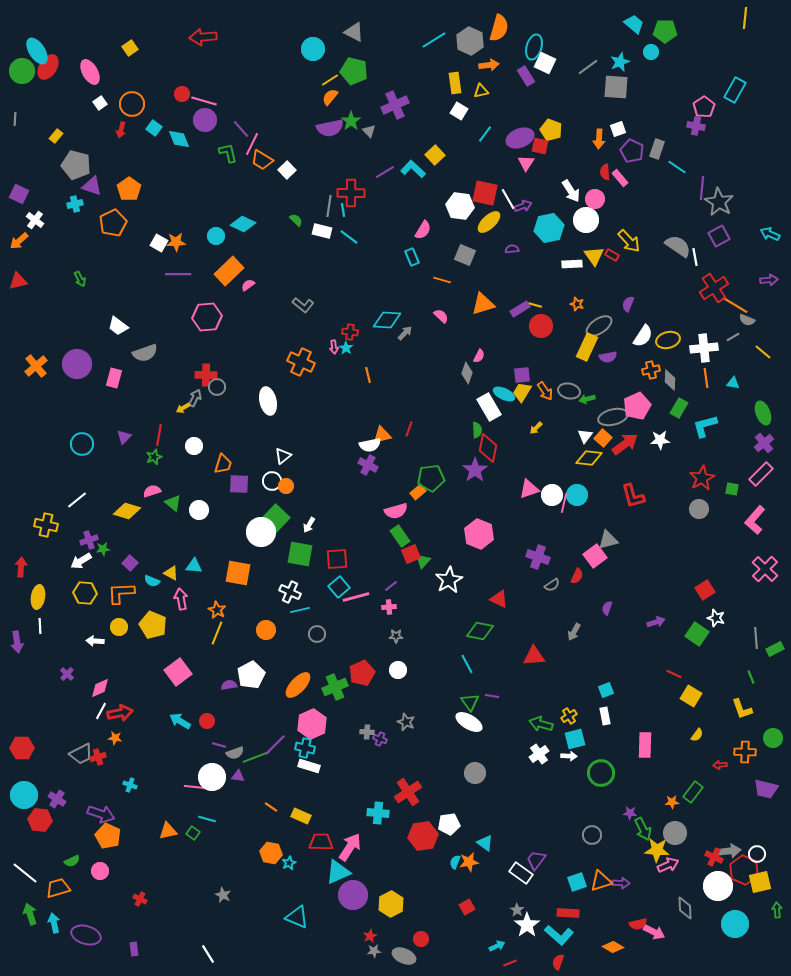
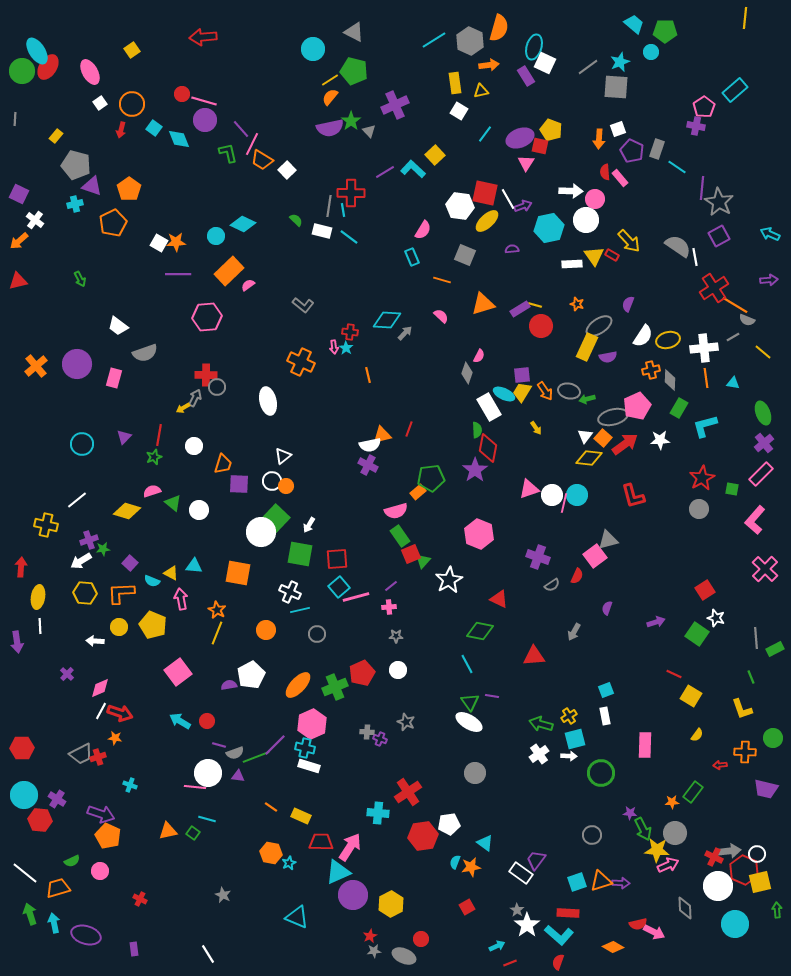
yellow square at (130, 48): moved 2 px right, 2 px down
cyan rectangle at (735, 90): rotated 20 degrees clockwise
white arrow at (571, 191): rotated 55 degrees counterclockwise
yellow ellipse at (489, 222): moved 2 px left, 1 px up
yellow arrow at (536, 428): rotated 80 degrees counterclockwise
red arrow at (120, 713): rotated 30 degrees clockwise
white circle at (212, 777): moved 4 px left, 4 px up
orange star at (469, 862): moved 2 px right, 5 px down
